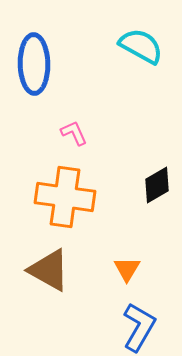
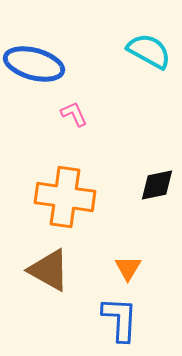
cyan semicircle: moved 8 px right, 5 px down
blue ellipse: rotated 74 degrees counterclockwise
pink L-shape: moved 19 px up
black diamond: rotated 18 degrees clockwise
orange triangle: moved 1 px right, 1 px up
blue L-shape: moved 19 px left, 8 px up; rotated 27 degrees counterclockwise
